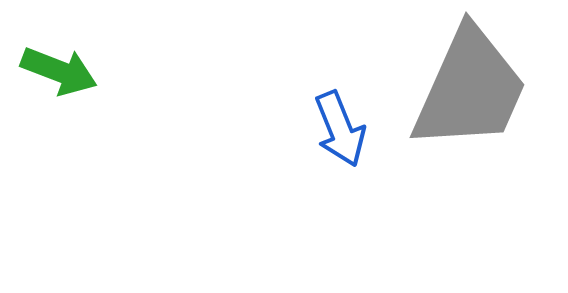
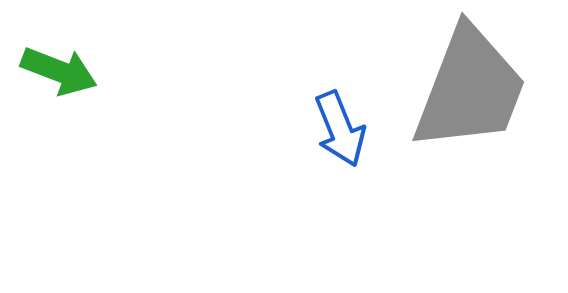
gray trapezoid: rotated 3 degrees counterclockwise
